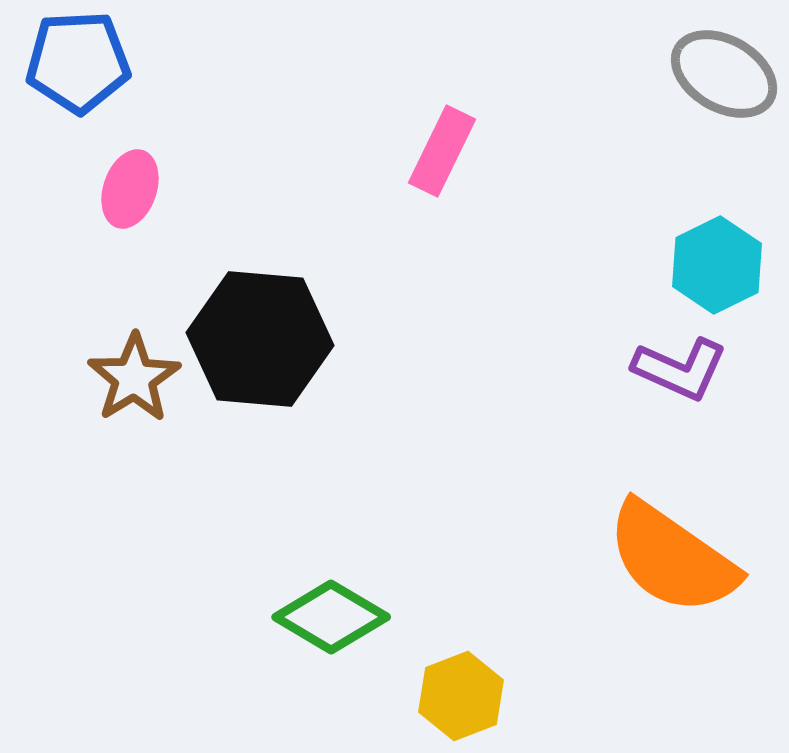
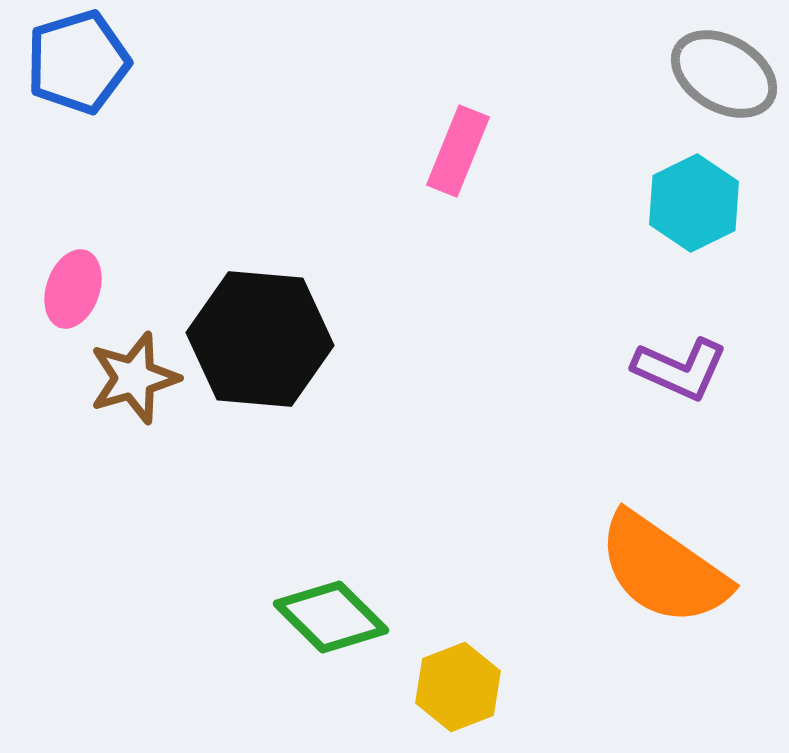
blue pentagon: rotated 14 degrees counterclockwise
pink rectangle: moved 16 px right; rotated 4 degrees counterclockwise
pink ellipse: moved 57 px left, 100 px down
cyan hexagon: moved 23 px left, 62 px up
brown star: rotated 16 degrees clockwise
orange semicircle: moved 9 px left, 11 px down
green diamond: rotated 14 degrees clockwise
yellow hexagon: moved 3 px left, 9 px up
